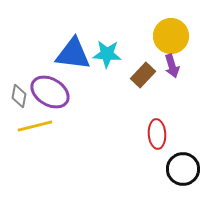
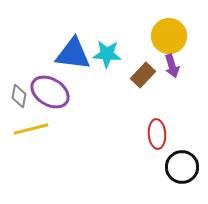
yellow circle: moved 2 px left
yellow line: moved 4 px left, 3 px down
black circle: moved 1 px left, 2 px up
